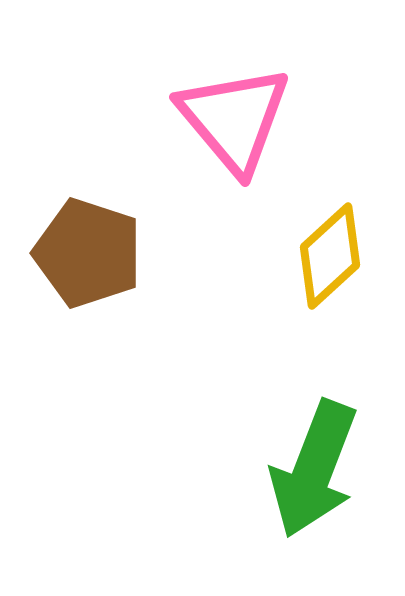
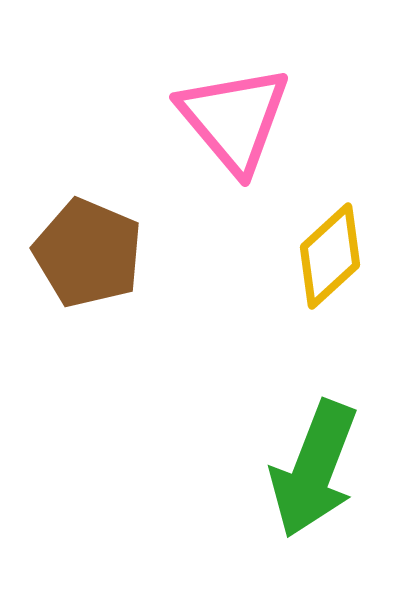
brown pentagon: rotated 5 degrees clockwise
